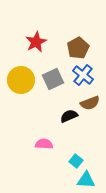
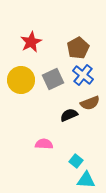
red star: moved 5 px left
black semicircle: moved 1 px up
